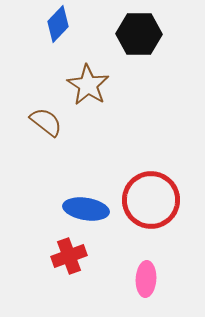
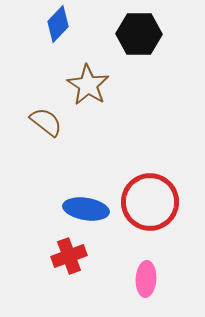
red circle: moved 1 px left, 2 px down
